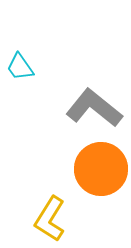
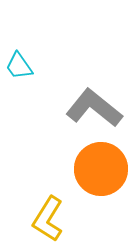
cyan trapezoid: moved 1 px left, 1 px up
yellow L-shape: moved 2 px left
